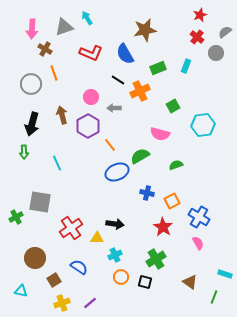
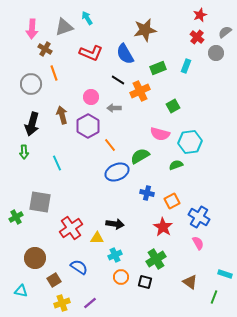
cyan hexagon at (203, 125): moved 13 px left, 17 px down
